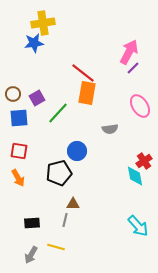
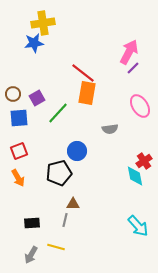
red square: rotated 30 degrees counterclockwise
